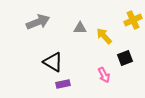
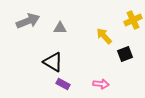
gray arrow: moved 10 px left, 1 px up
gray triangle: moved 20 px left
black square: moved 4 px up
pink arrow: moved 3 px left, 9 px down; rotated 56 degrees counterclockwise
purple rectangle: rotated 40 degrees clockwise
